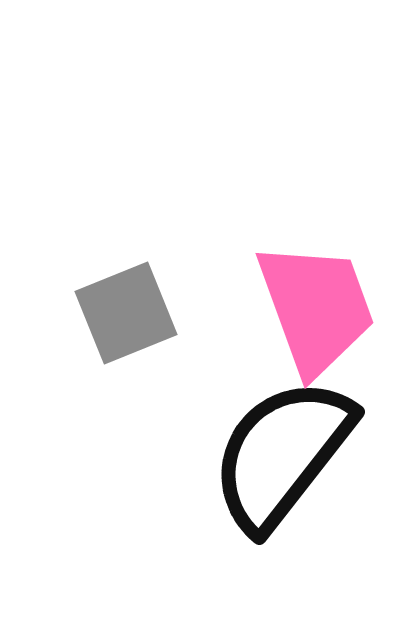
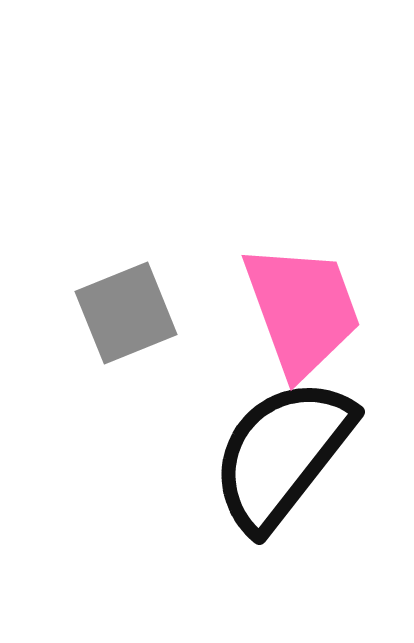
pink trapezoid: moved 14 px left, 2 px down
